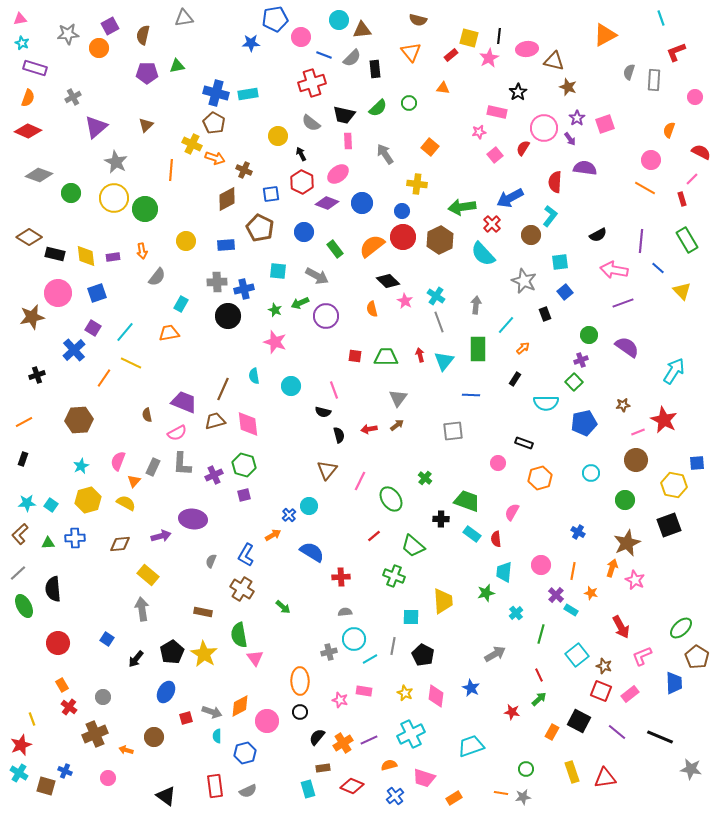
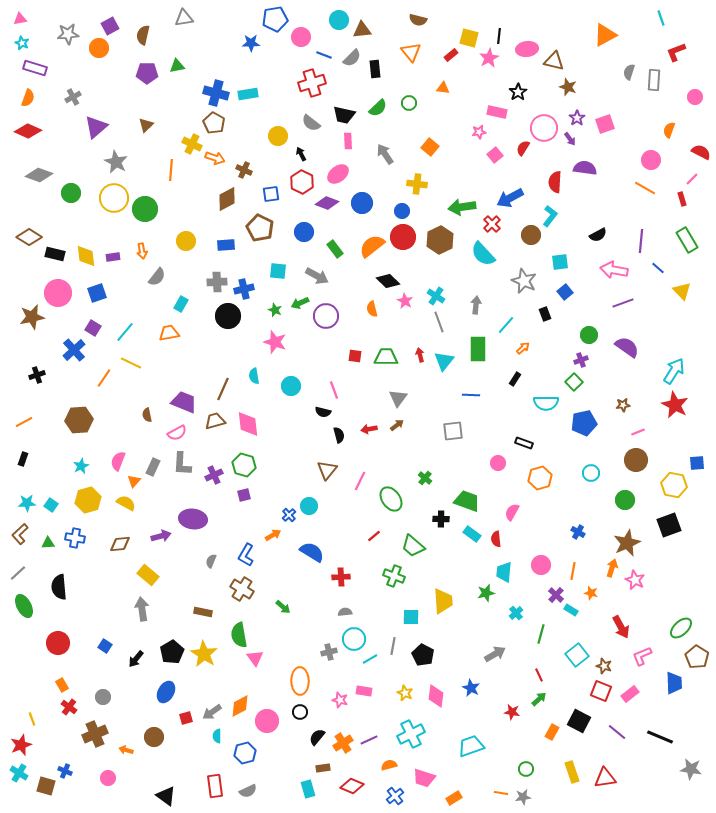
red star at (664, 420): moved 11 px right, 15 px up
blue cross at (75, 538): rotated 12 degrees clockwise
black semicircle at (53, 589): moved 6 px right, 2 px up
blue square at (107, 639): moved 2 px left, 7 px down
gray arrow at (212, 712): rotated 126 degrees clockwise
